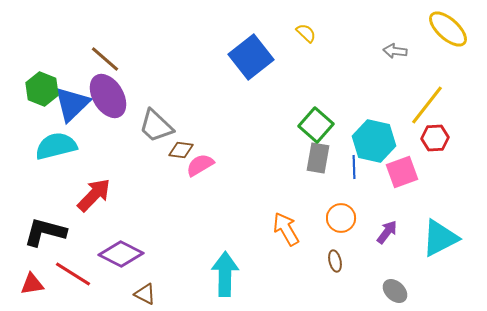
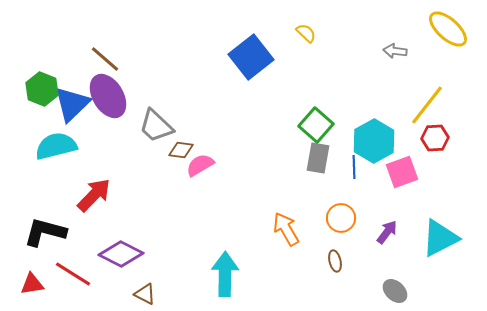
cyan hexagon: rotated 18 degrees clockwise
